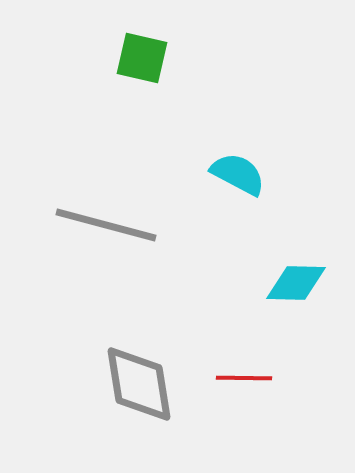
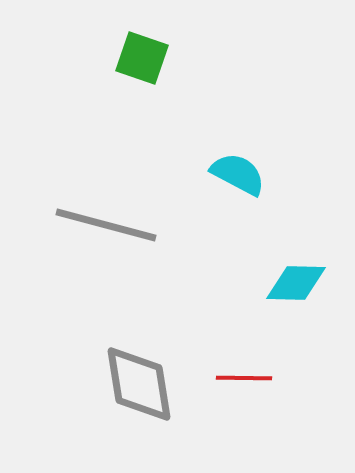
green square: rotated 6 degrees clockwise
